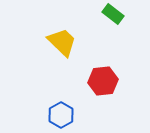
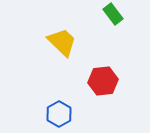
green rectangle: rotated 15 degrees clockwise
blue hexagon: moved 2 px left, 1 px up
